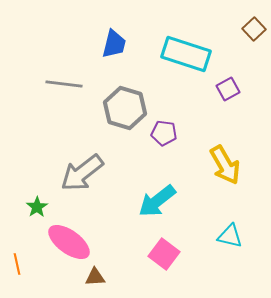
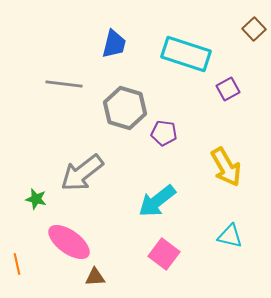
yellow arrow: moved 1 px right, 2 px down
green star: moved 1 px left, 8 px up; rotated 25 degrees counterclockwise
